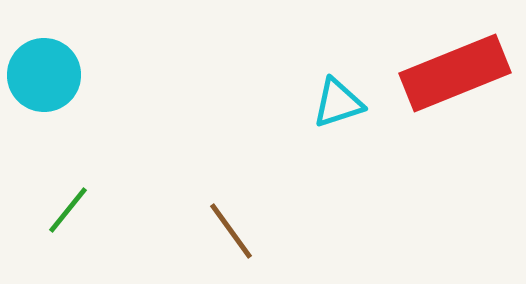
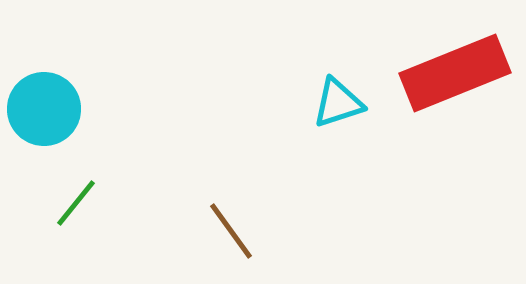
cyan circle: moved 34 px down
green line: moved 8 px right, 7 px up
